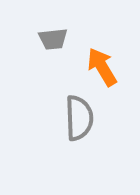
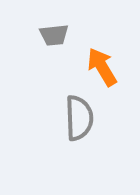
gray trapezoid: moved 1 px right, 4 px up
